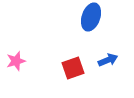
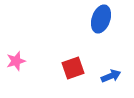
blue ellipse: moved 10 px right, 2 px down
blue arrow: moved 3 px right, 16 px down
